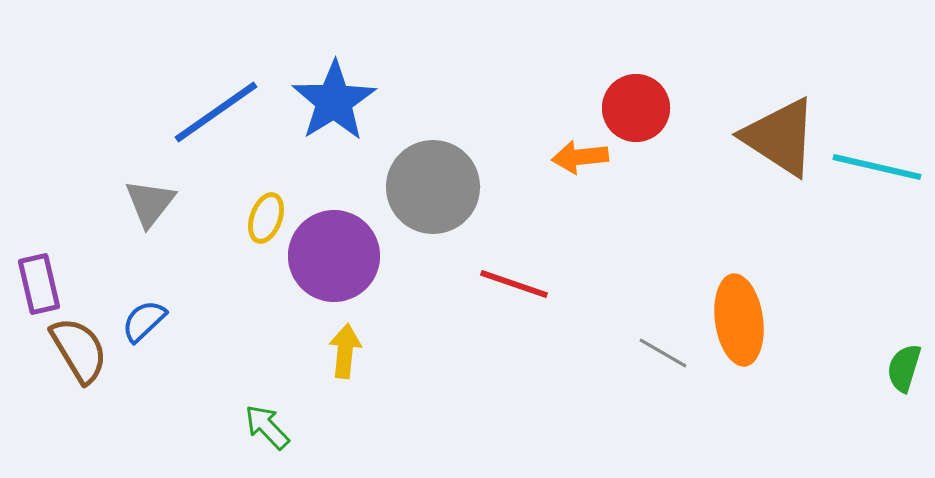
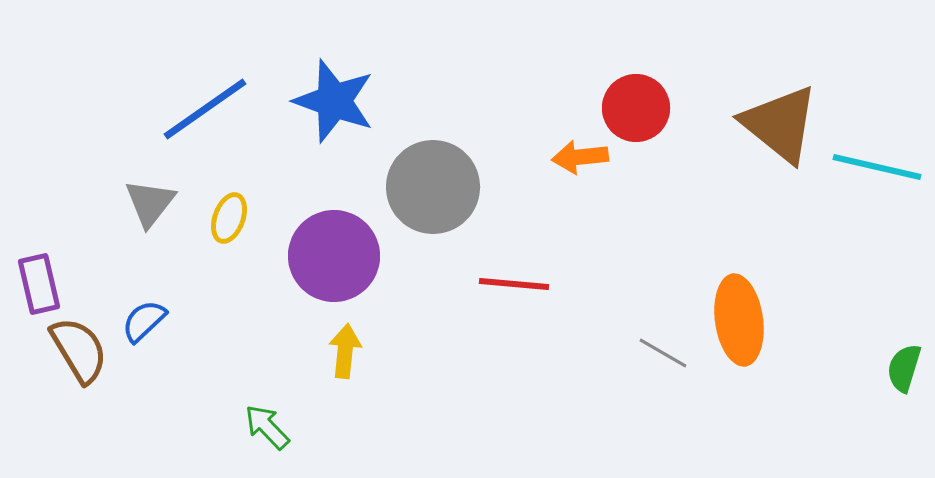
blue star: rotated 20 degrees counterclockwise
blue line: moved 11 px left, 3 px up
brown triangle: moved 13 px up; rotated 6 degrees clockwise
yellow ellipse: moved 37 px left
red line: rotated 14 degrees counterclockwise
